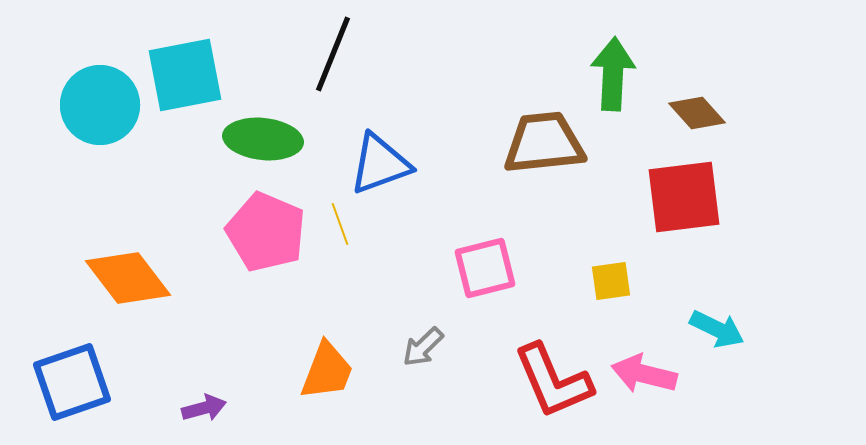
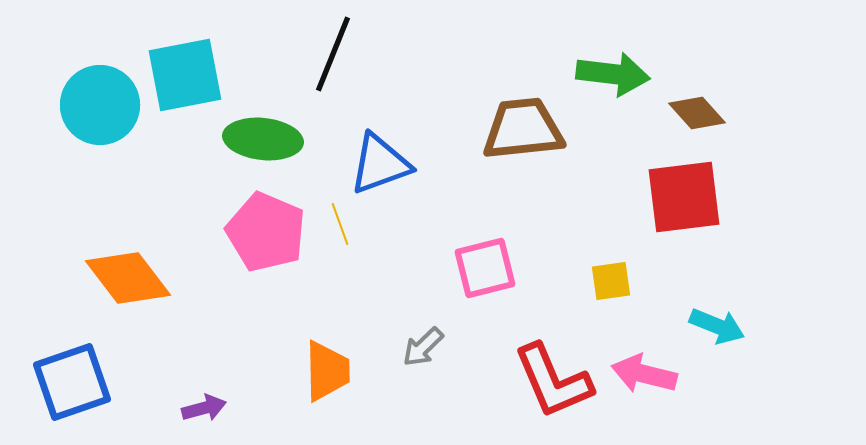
green arrow: rotated 94 degrees clockwise
brown trapezoid: moved 21 px left, 14 px up
cyan arrow: moved 3 px up; rotated 4 degrees counterclockwise
orange trapezoid: rotated 22 degrees counterclockwise
